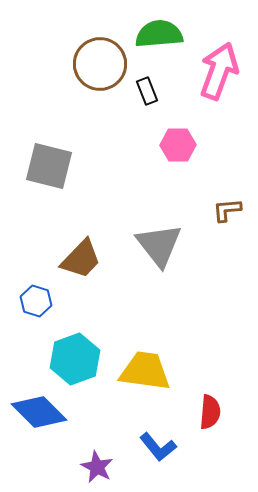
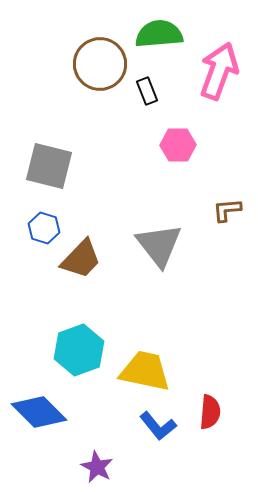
blue hexagon: moved 8 px right, 73 px up
cyan hexagon: moved 4 px right, 9 px up
yellow trapezoid: rotated 4 degrees clockwise
blue L-shape: moved 21 px up
